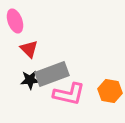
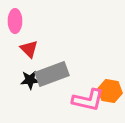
pink ellipse: rotated 20 degrees clockwise
pink L-shape: moved 19 px right, 6 px down
